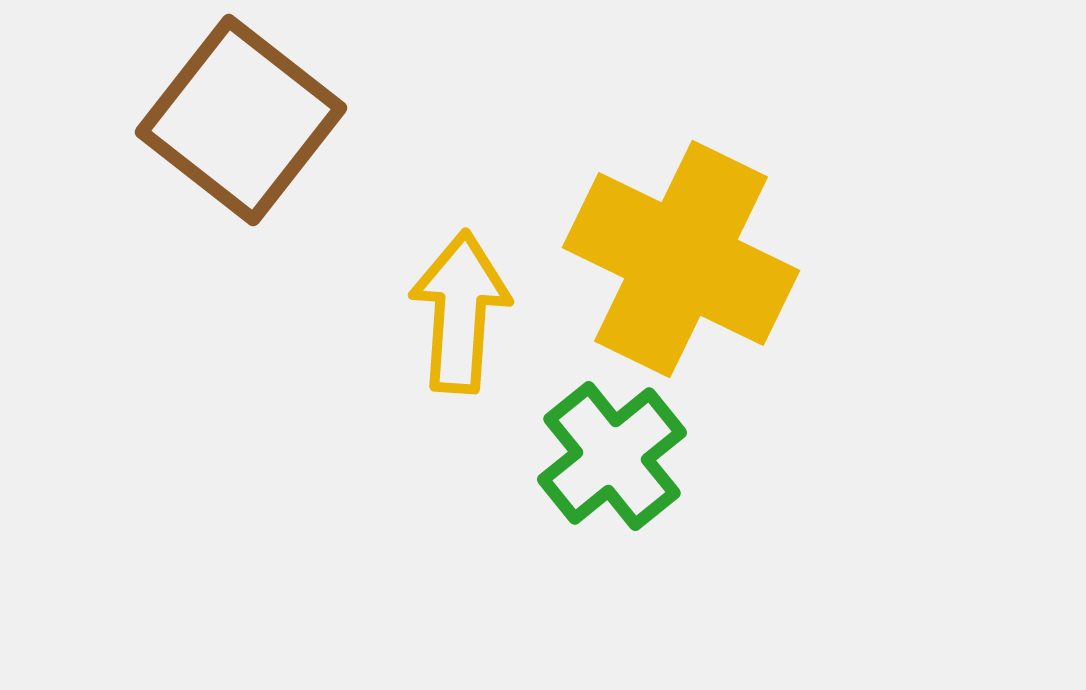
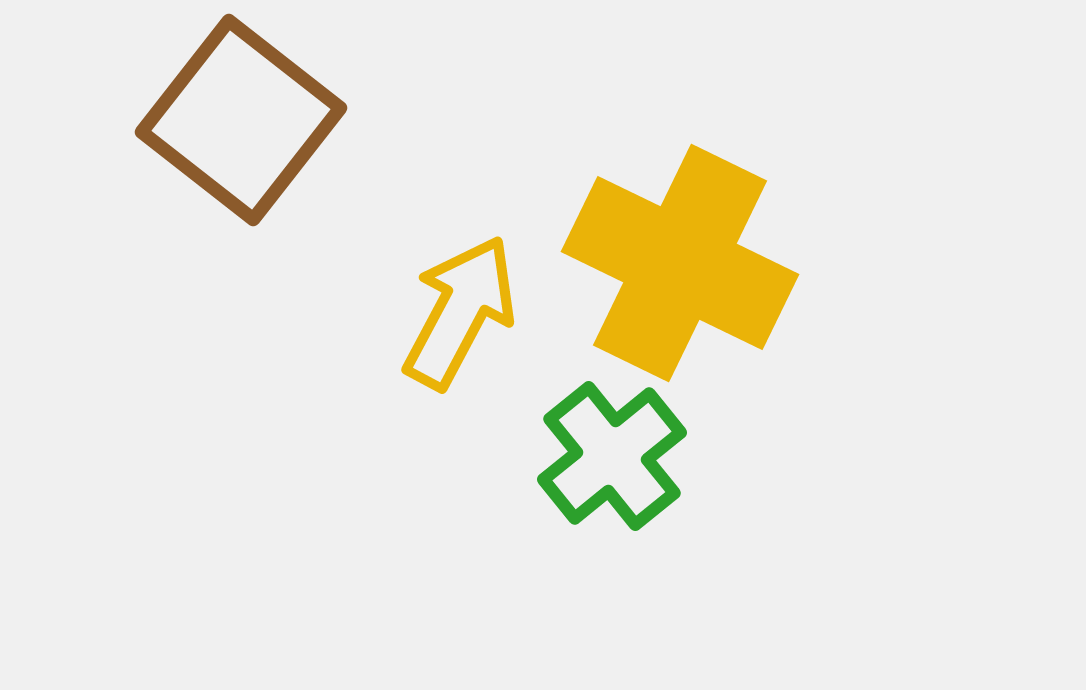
yellow cross: moved 1 px left, 4 px down
yellow arrow: rotated 24 degrees clockwise
